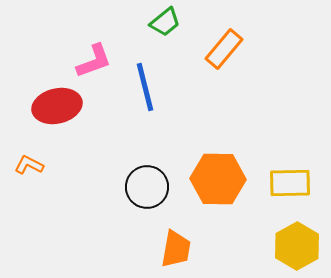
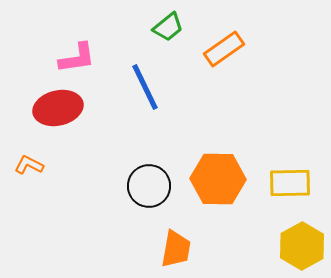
green trapezoid: moved 3 px right, 5 px down
orange rectangle: rotated 15 degrees clockwise
pink L-shape: moved 17 px left, 3 px up; rotated 12 degrees clockwise
blue line: rotated 12 degrees counterclockwise
red ellipse: moved 1 px right, 2 px down
black circle: moved 2 px right, 1 px up
yellow hexagon: moved 5 px right
